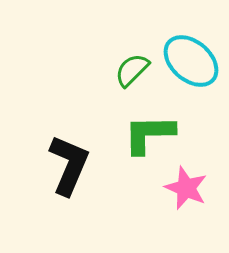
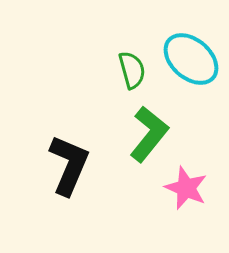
cyan ellipse: moved 2 px up
green semicircle: rotated 120 degrees clockwise
green L-shape: rotated 130 degrees clockwise
